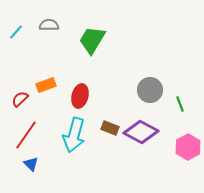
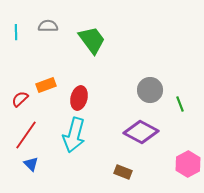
gray semicircle: moved 1 px left, 1 px down
cyan line: rotated 42 degrees counterclockwise
green trapezoid: rotated 112 degrees clockwise
red ellipse: moved 1 px left, 2 px down
brown rectangle: moved 13 px right, 44 px down
pink hexagon: moved 17 px down
